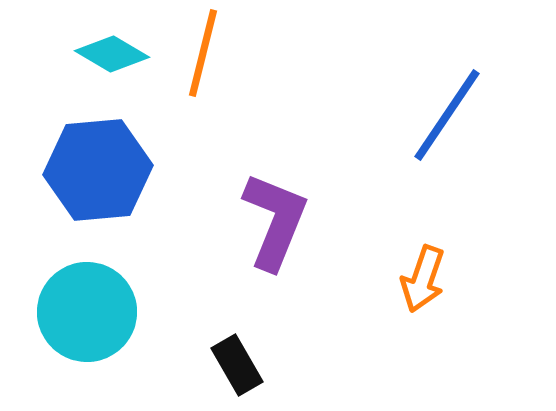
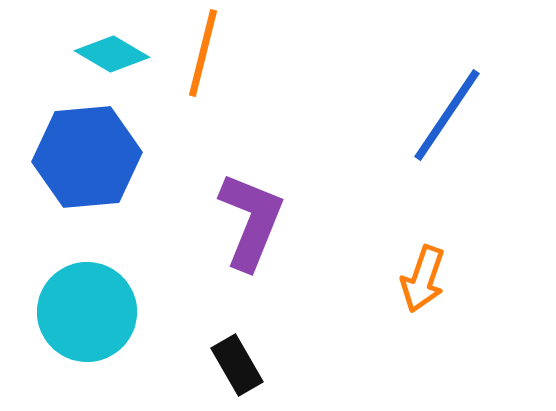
blue hexagon: moved 11 px left, 13 px up
purple L-shape: moved 24 px left
